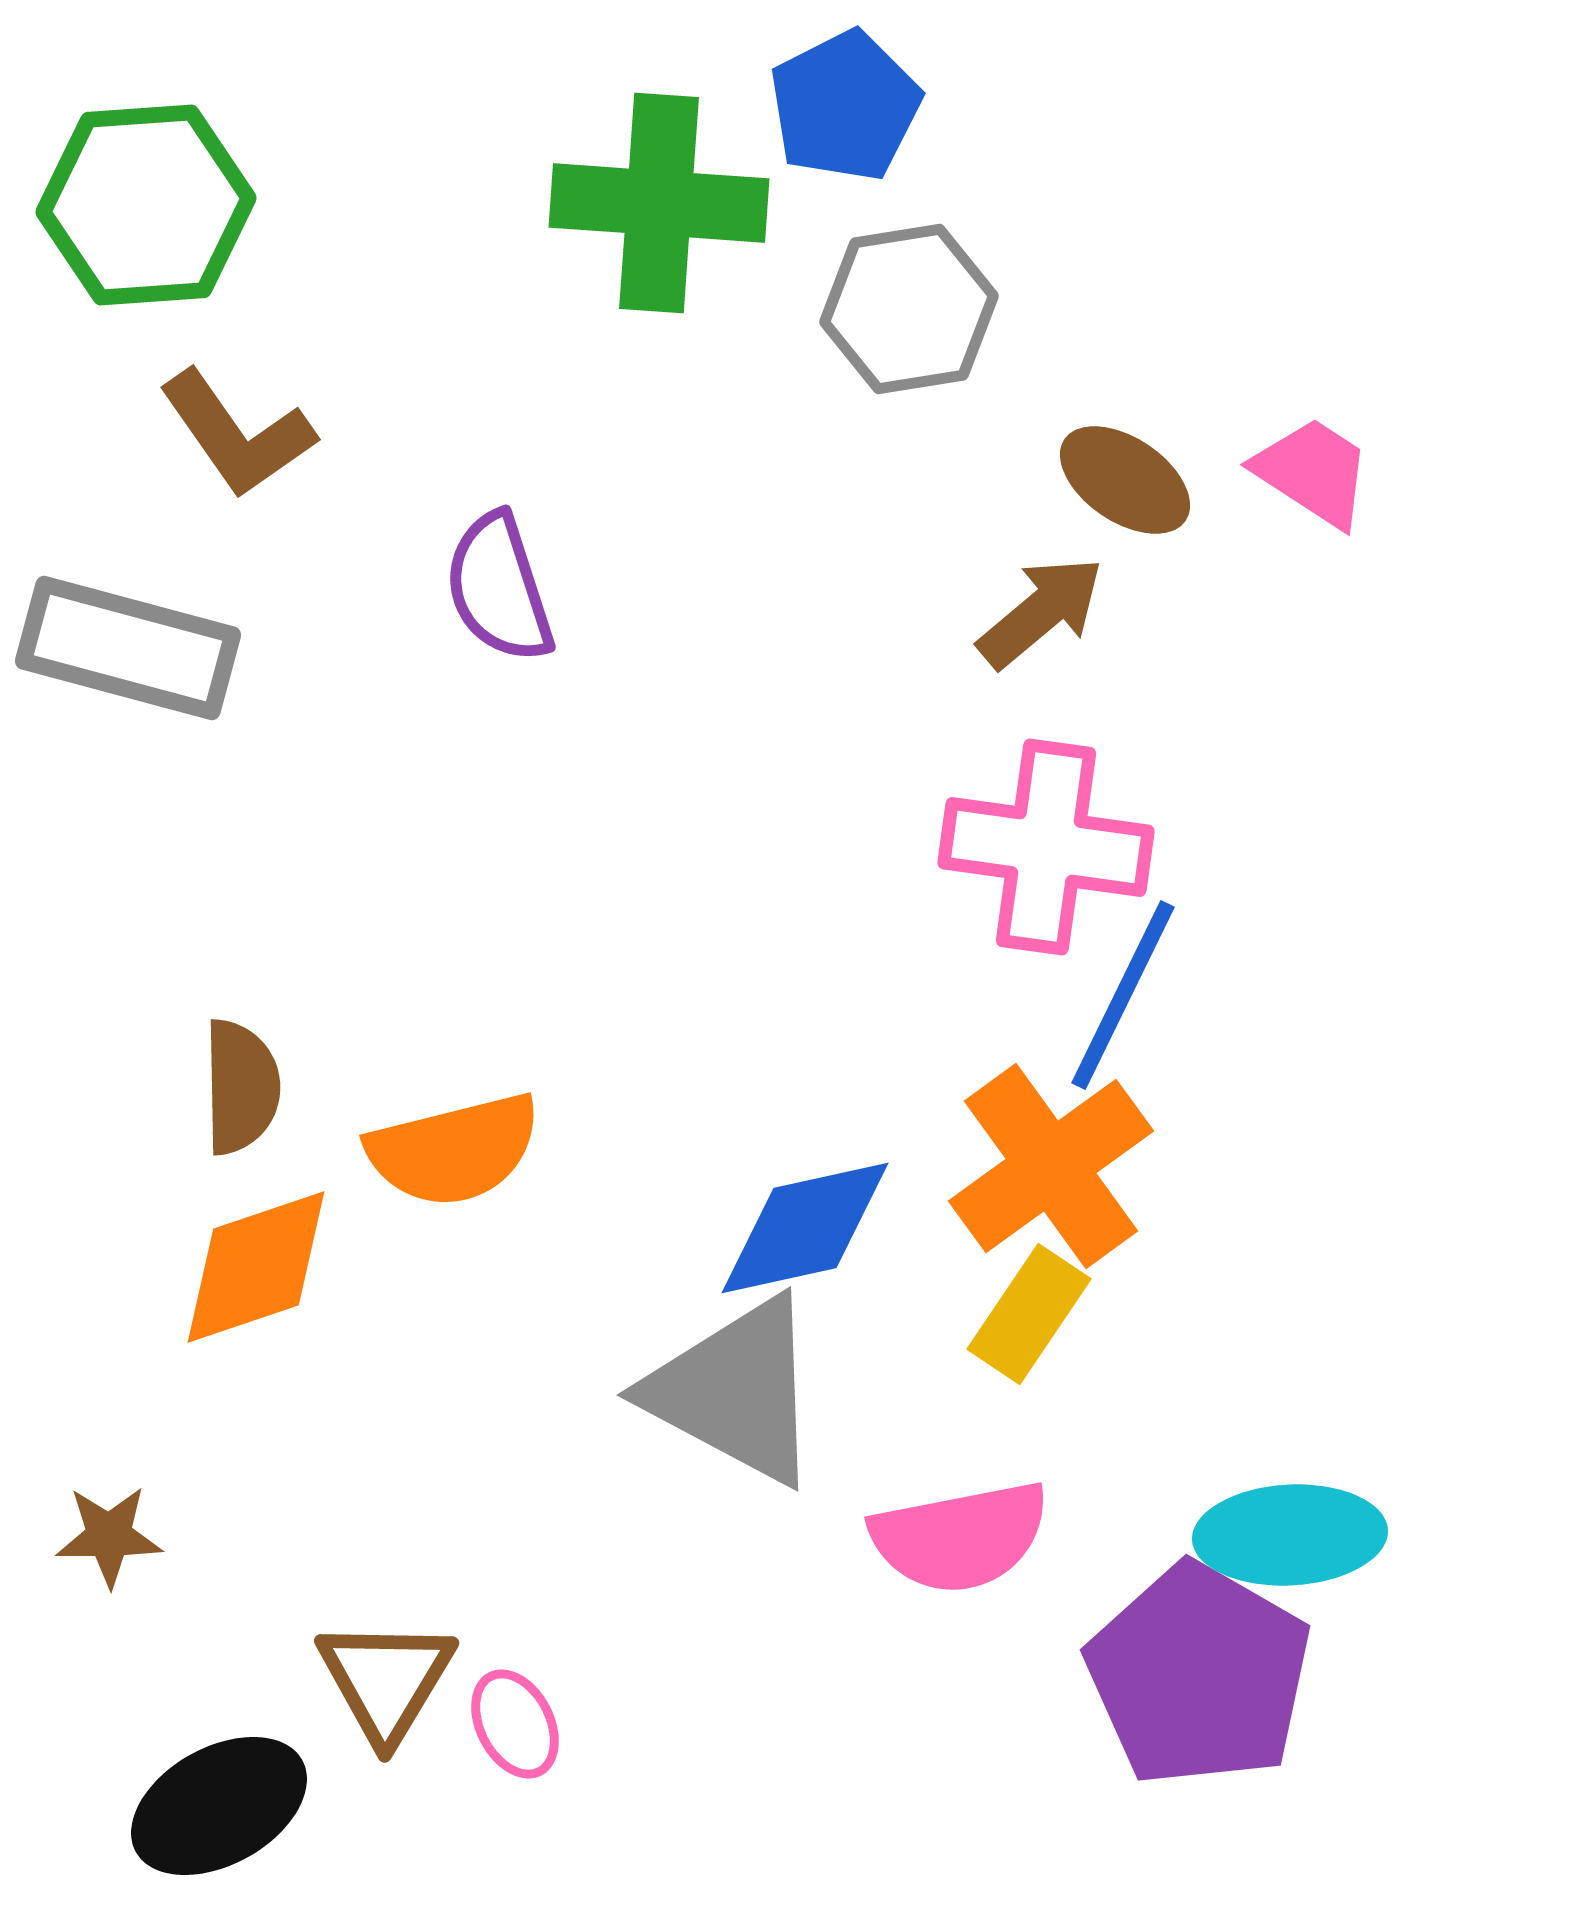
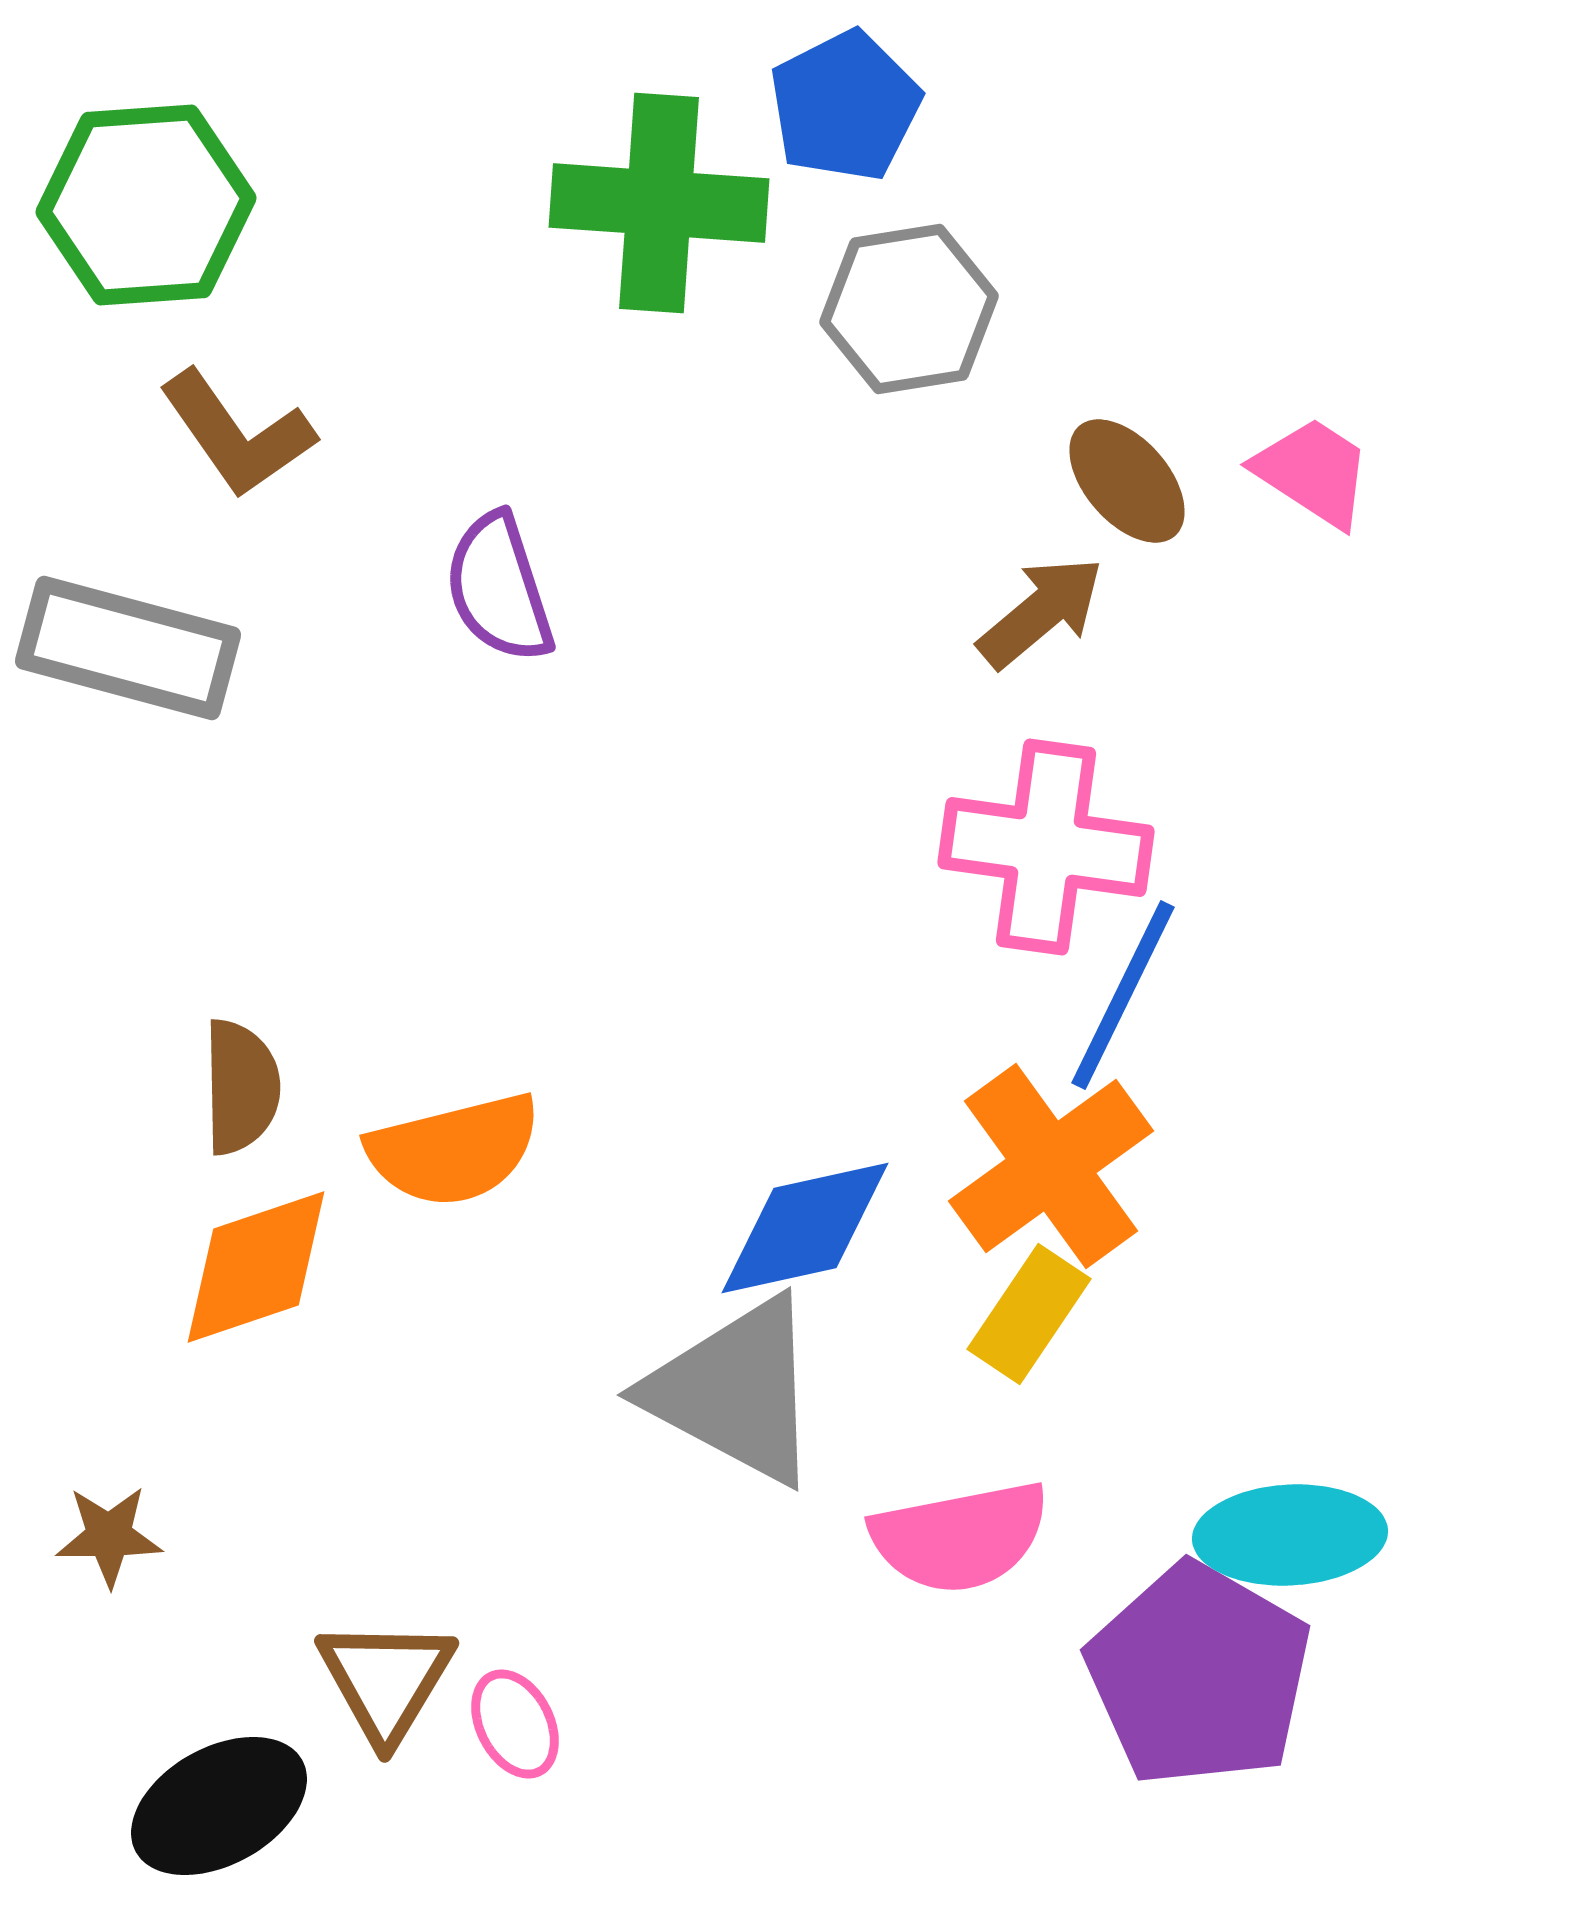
brown ellipse: moved 2 px right, 1 px down; rotated 15 degrees clockwise
